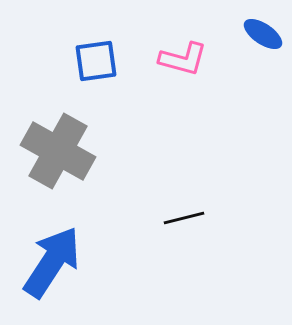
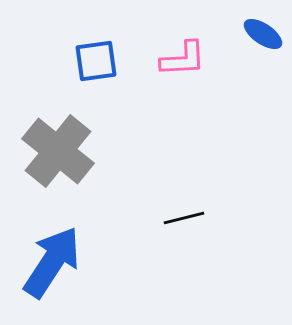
pink L-shape: rotated 18 degrees counterclockwise
gray cross: rotated 10 degrees clockwise
